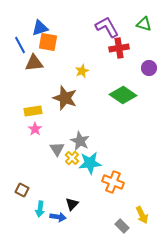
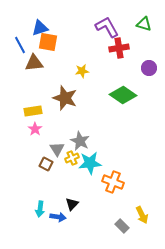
yellow star: rotated 16 degrees clockwise
yellow cross: rotated 24 degrees clockwise
brown square: moved 24 px right, 26 px up
